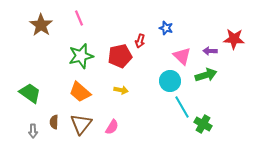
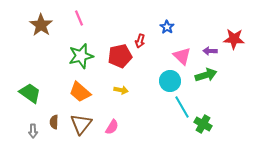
blue star: moved 1 px right, 1 px up; rotated 16 degrees clockwise
